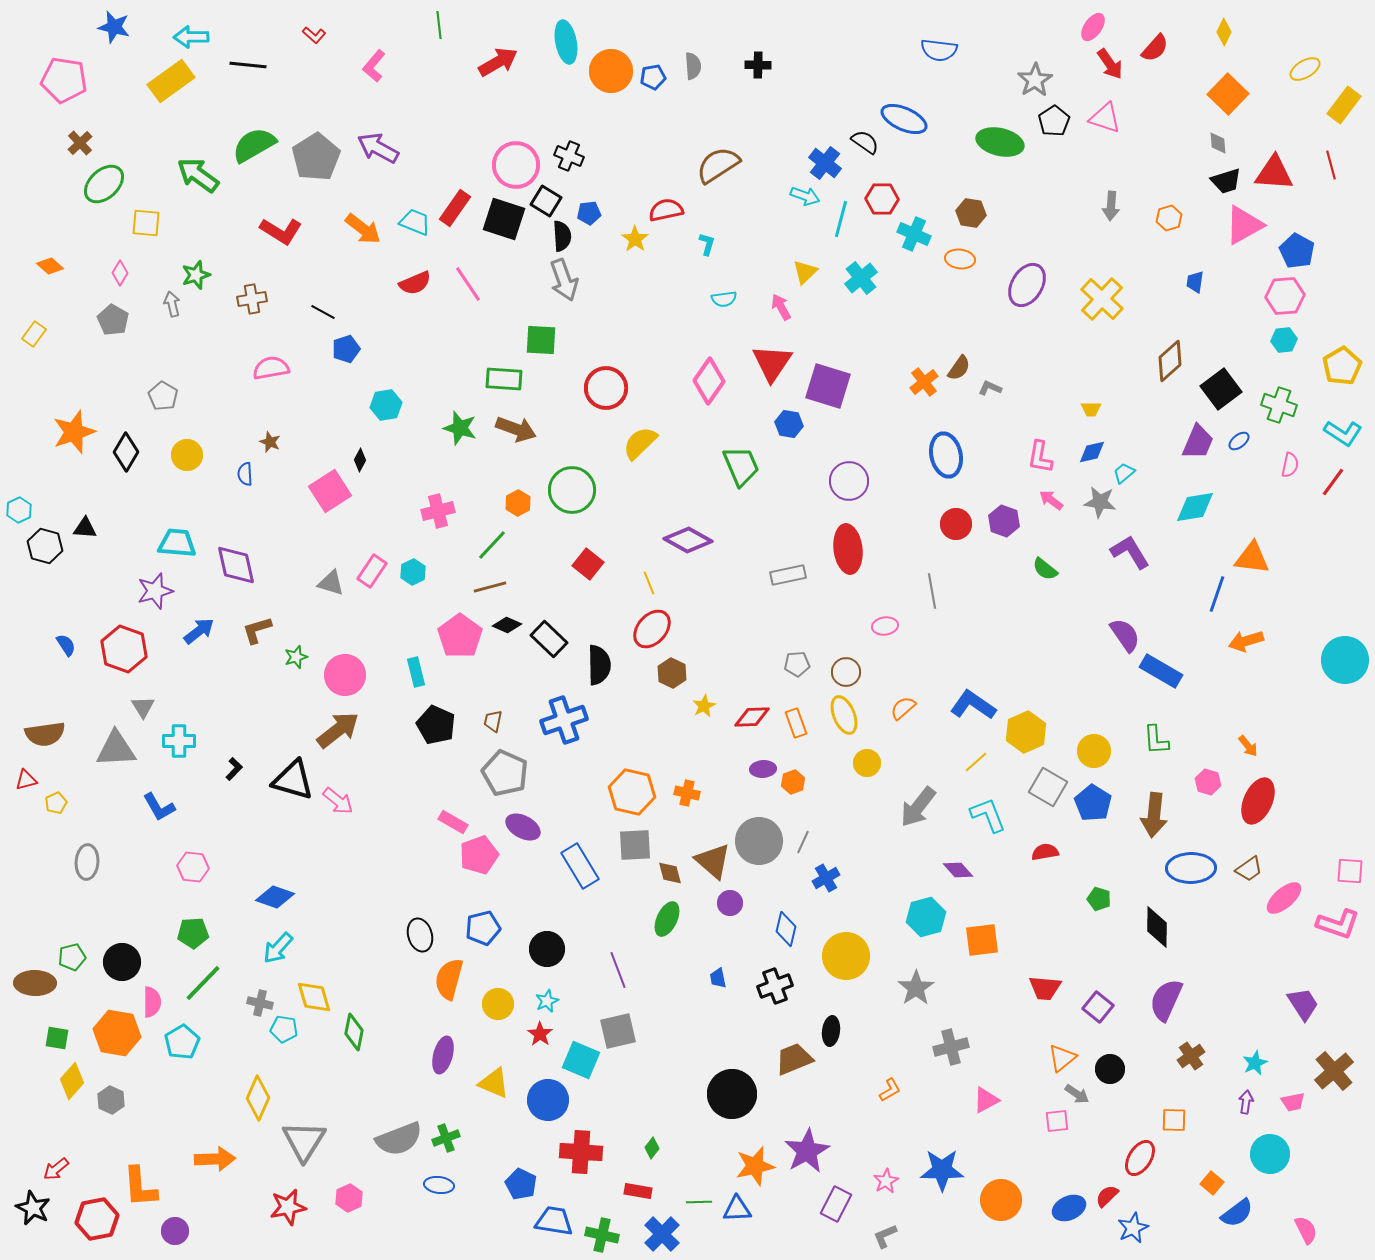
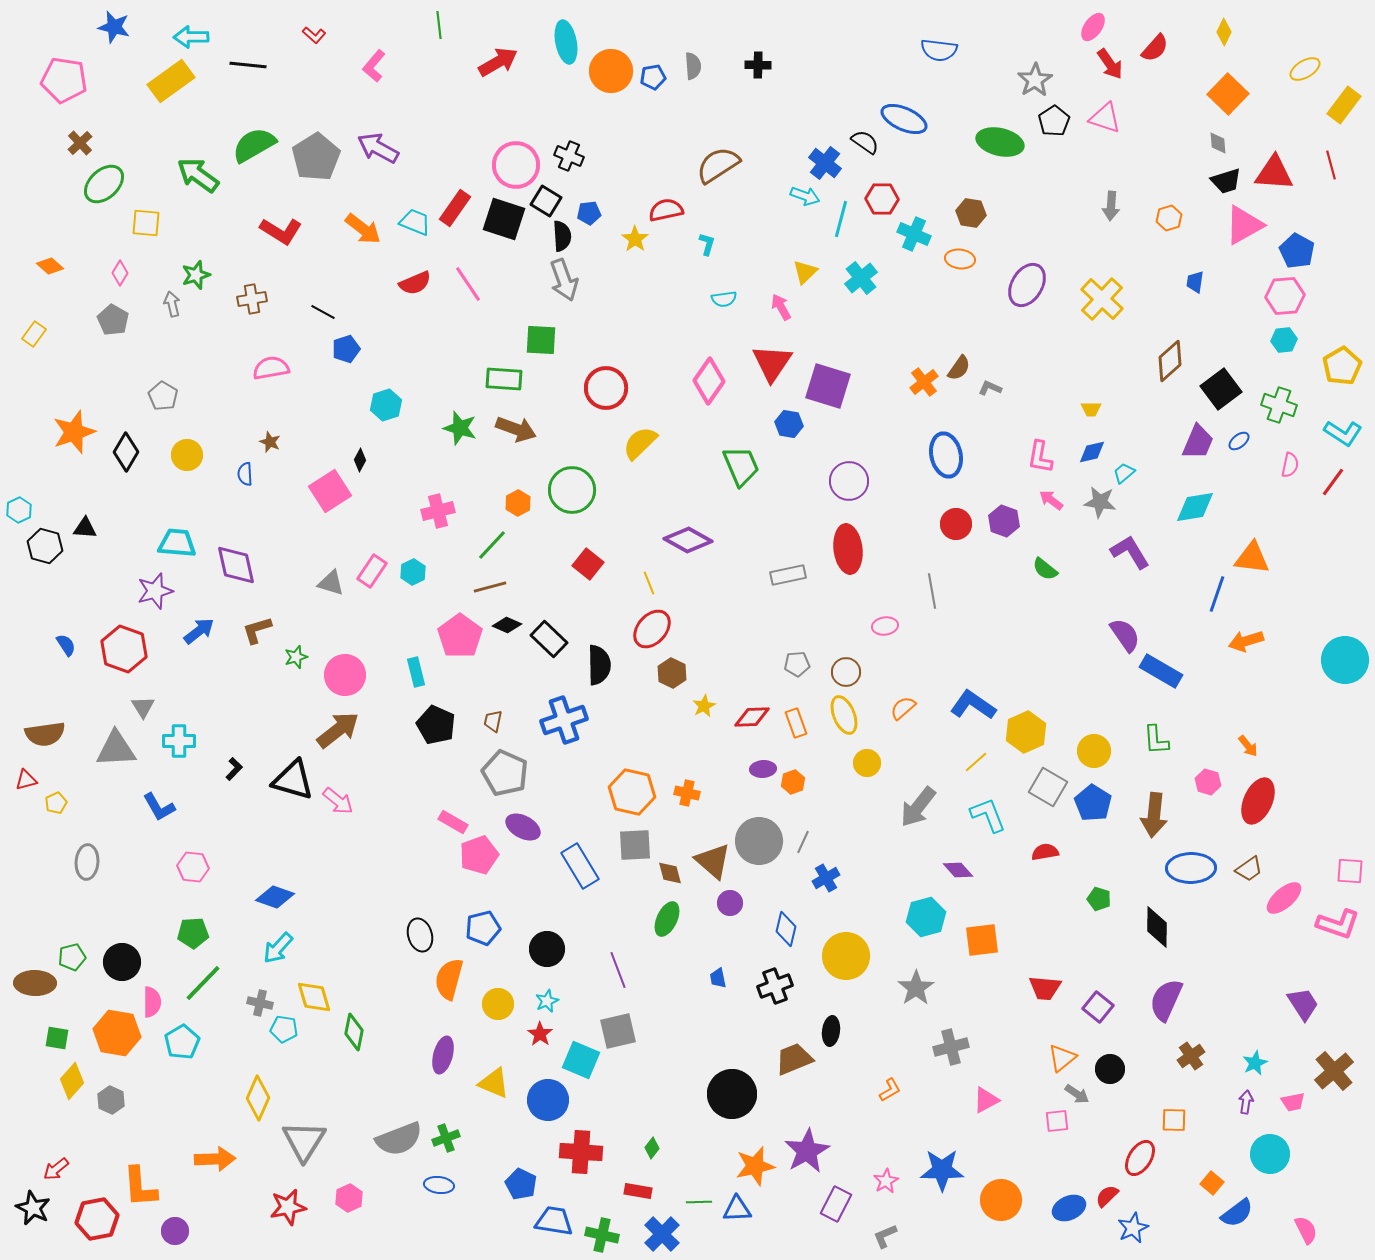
cyan hexagon at (386, 405): rotated 8 degrees counterclockwise
